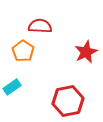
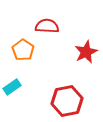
red semicircle: moved 7 px right
orange pentagon: moved 1 px up
red hexagon: moved 1 px left
